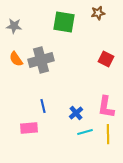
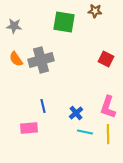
brown star: moved 3 px left, 2 px up; rotated 16 degrees clockwise
pink L-shape: moved 2 px right; rotated 10 degrees clockwise
cyan line: rotated 28 degrees clockwise
